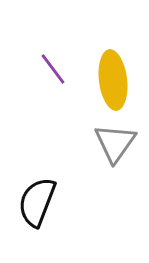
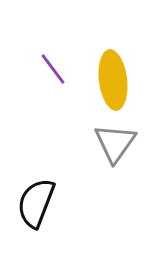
black semicircle: moved 1 px left, 1 px down
